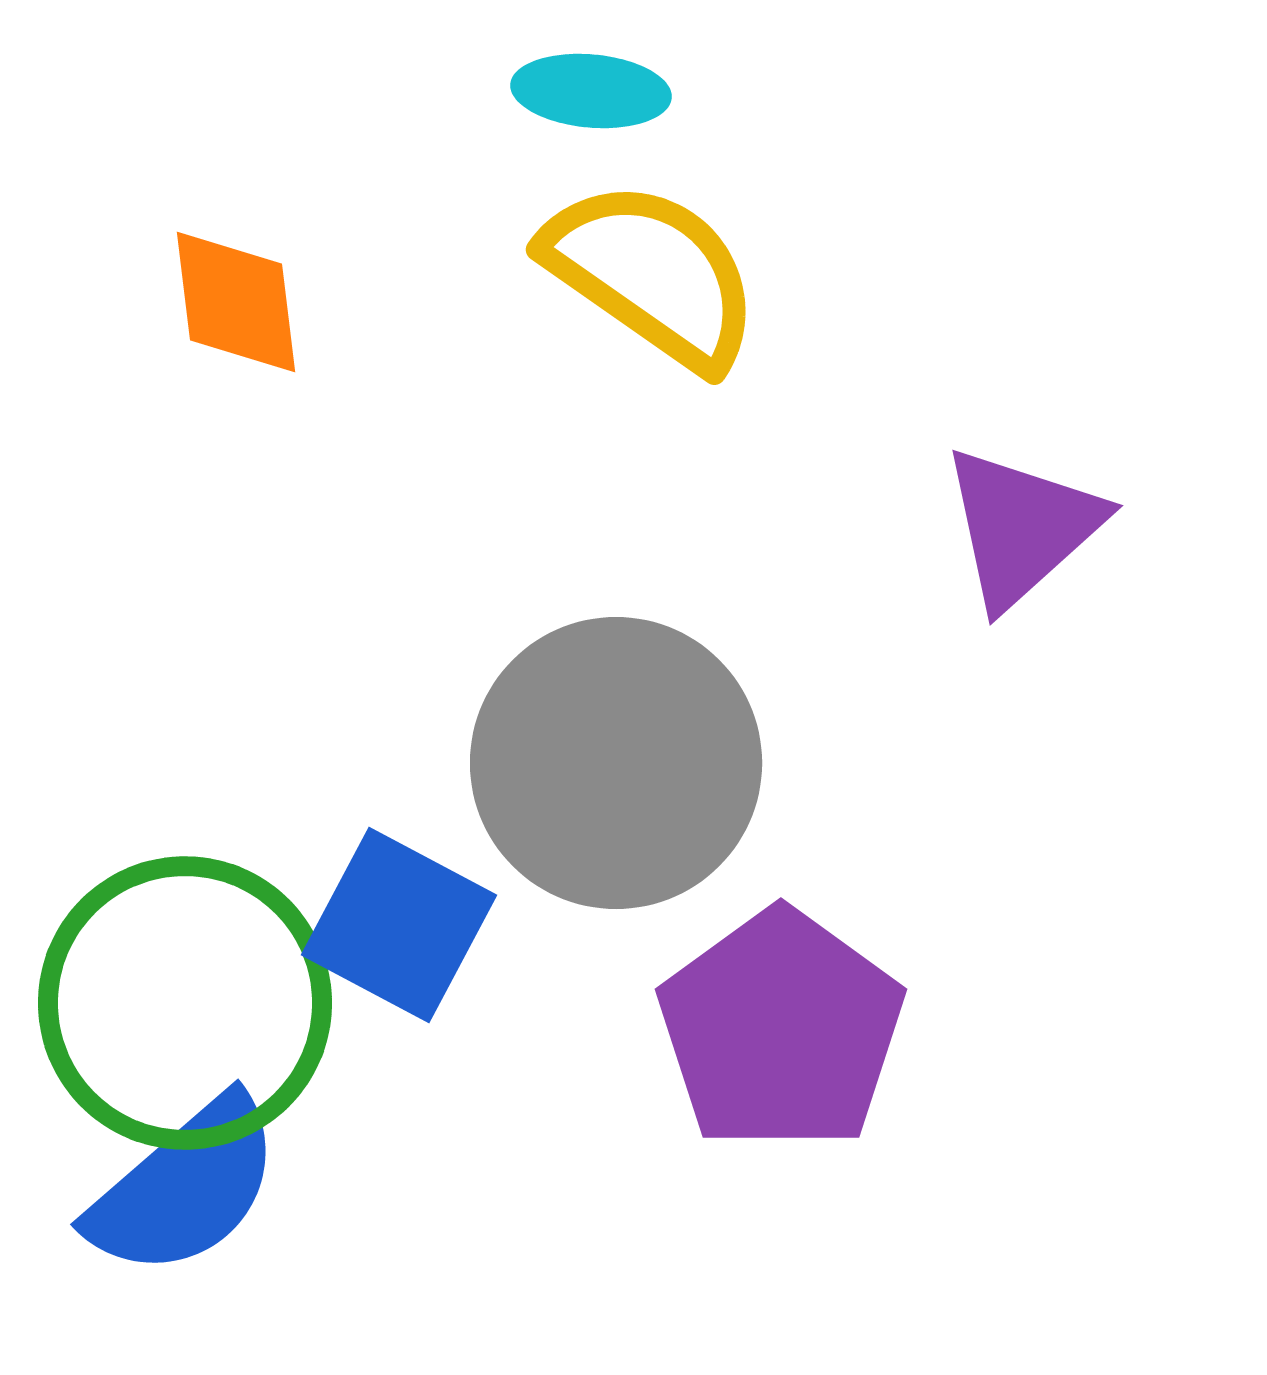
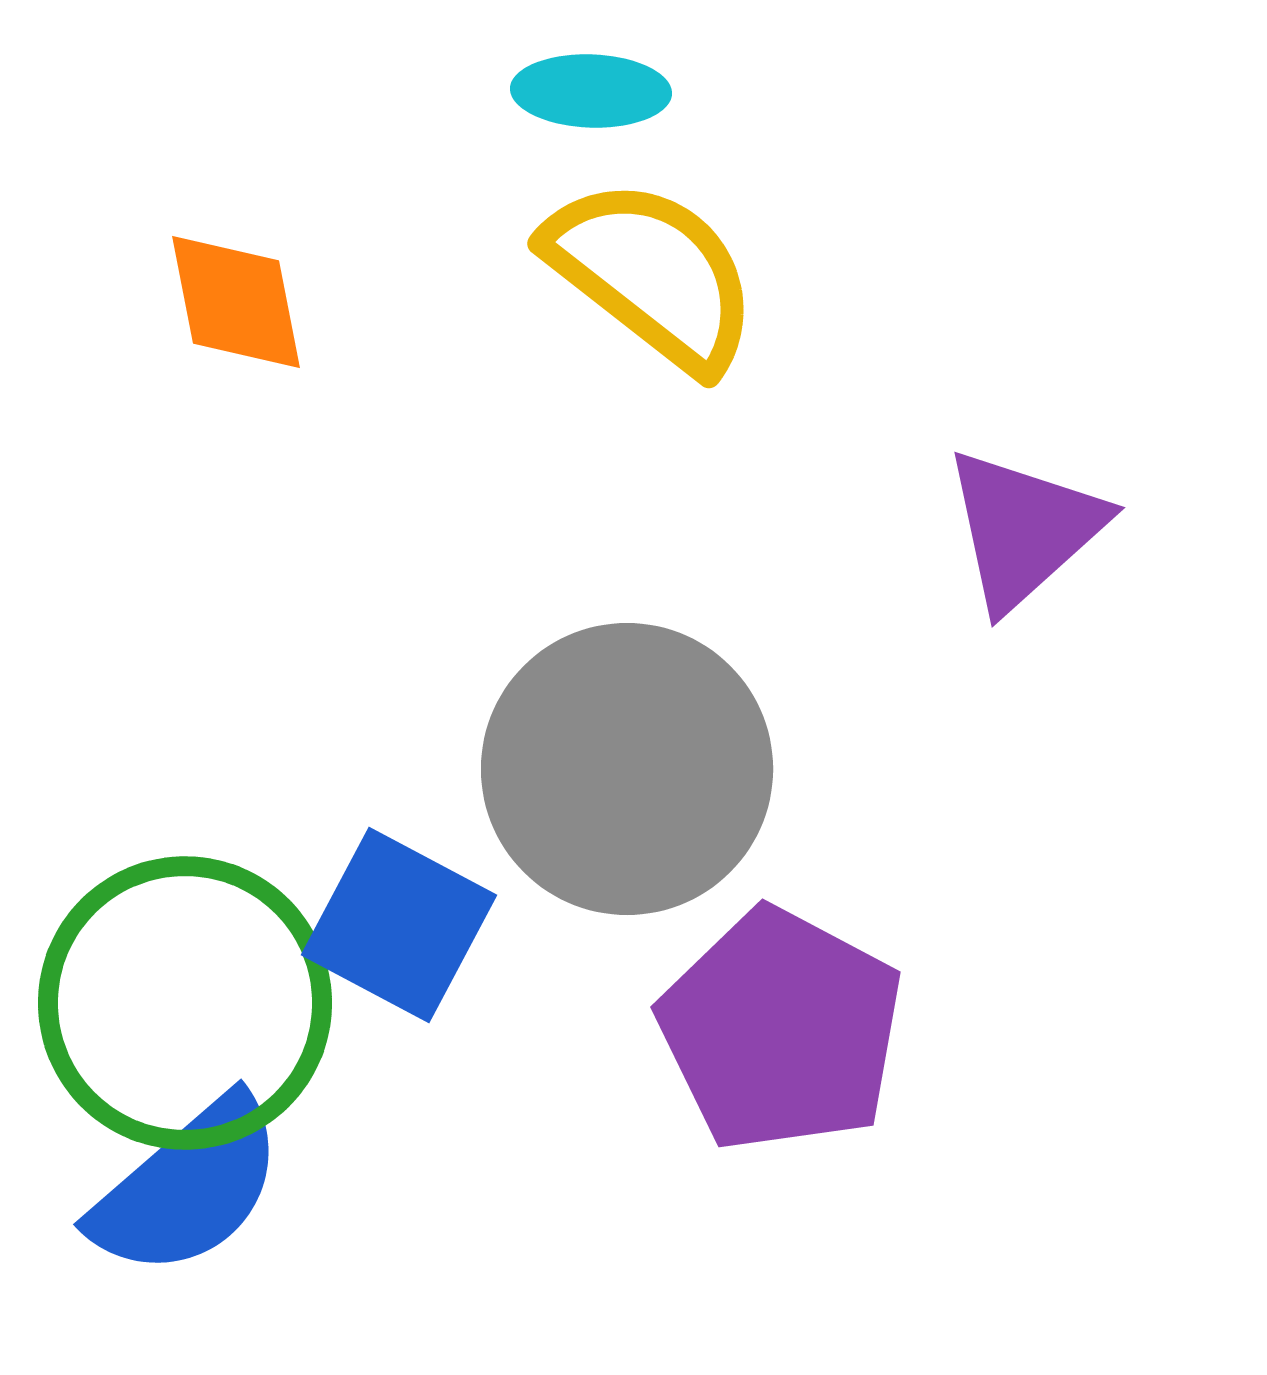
cyan ellipse: rotated 3 degrees counterclockwise
yellow semicircle: rotated 3 degrees clockwise
orange diamond: rotated 4 degrees counterclockwise
purple triangle: moved 2 px right, 2 px down
gray circle: moved 11 px right, 6 px down
purple pentagon: rotated 8 degrees counterclockwise
blue semicircle: moved 3 px right
